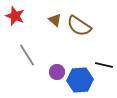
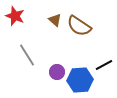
black line: rotated 42 degrees counterclockwise
